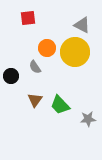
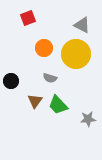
red square: rotated 14 degrees counterclockwise
orange circle: moved 3 px left
yellow circle: moved 1 px right, 2 px down
gray semicircle: moved 15 px right, 11 px down; rotated 40 degrees counterclockwise
black circle: moved 5 px down
brown triangle: moved 1 px down
green trapezoid: moved 2 px left
